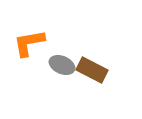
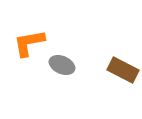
brown rectangle: moved 31 px right
